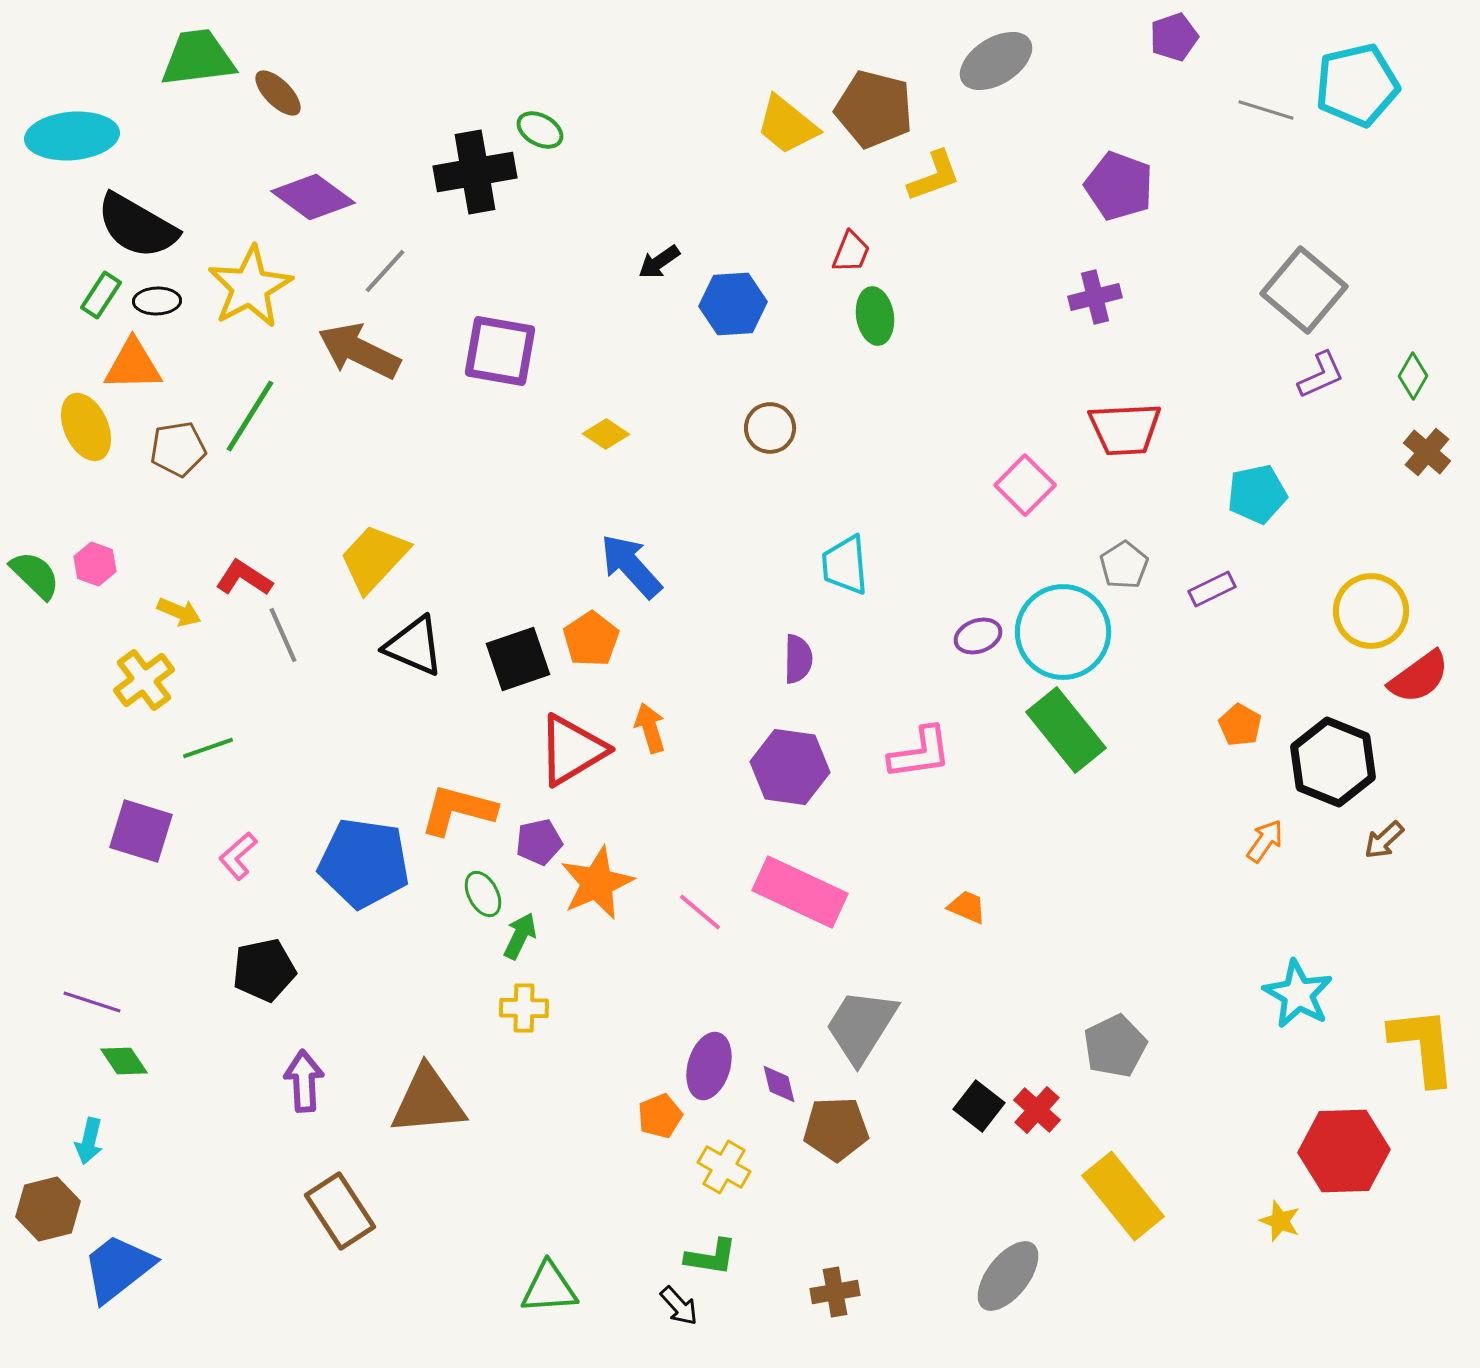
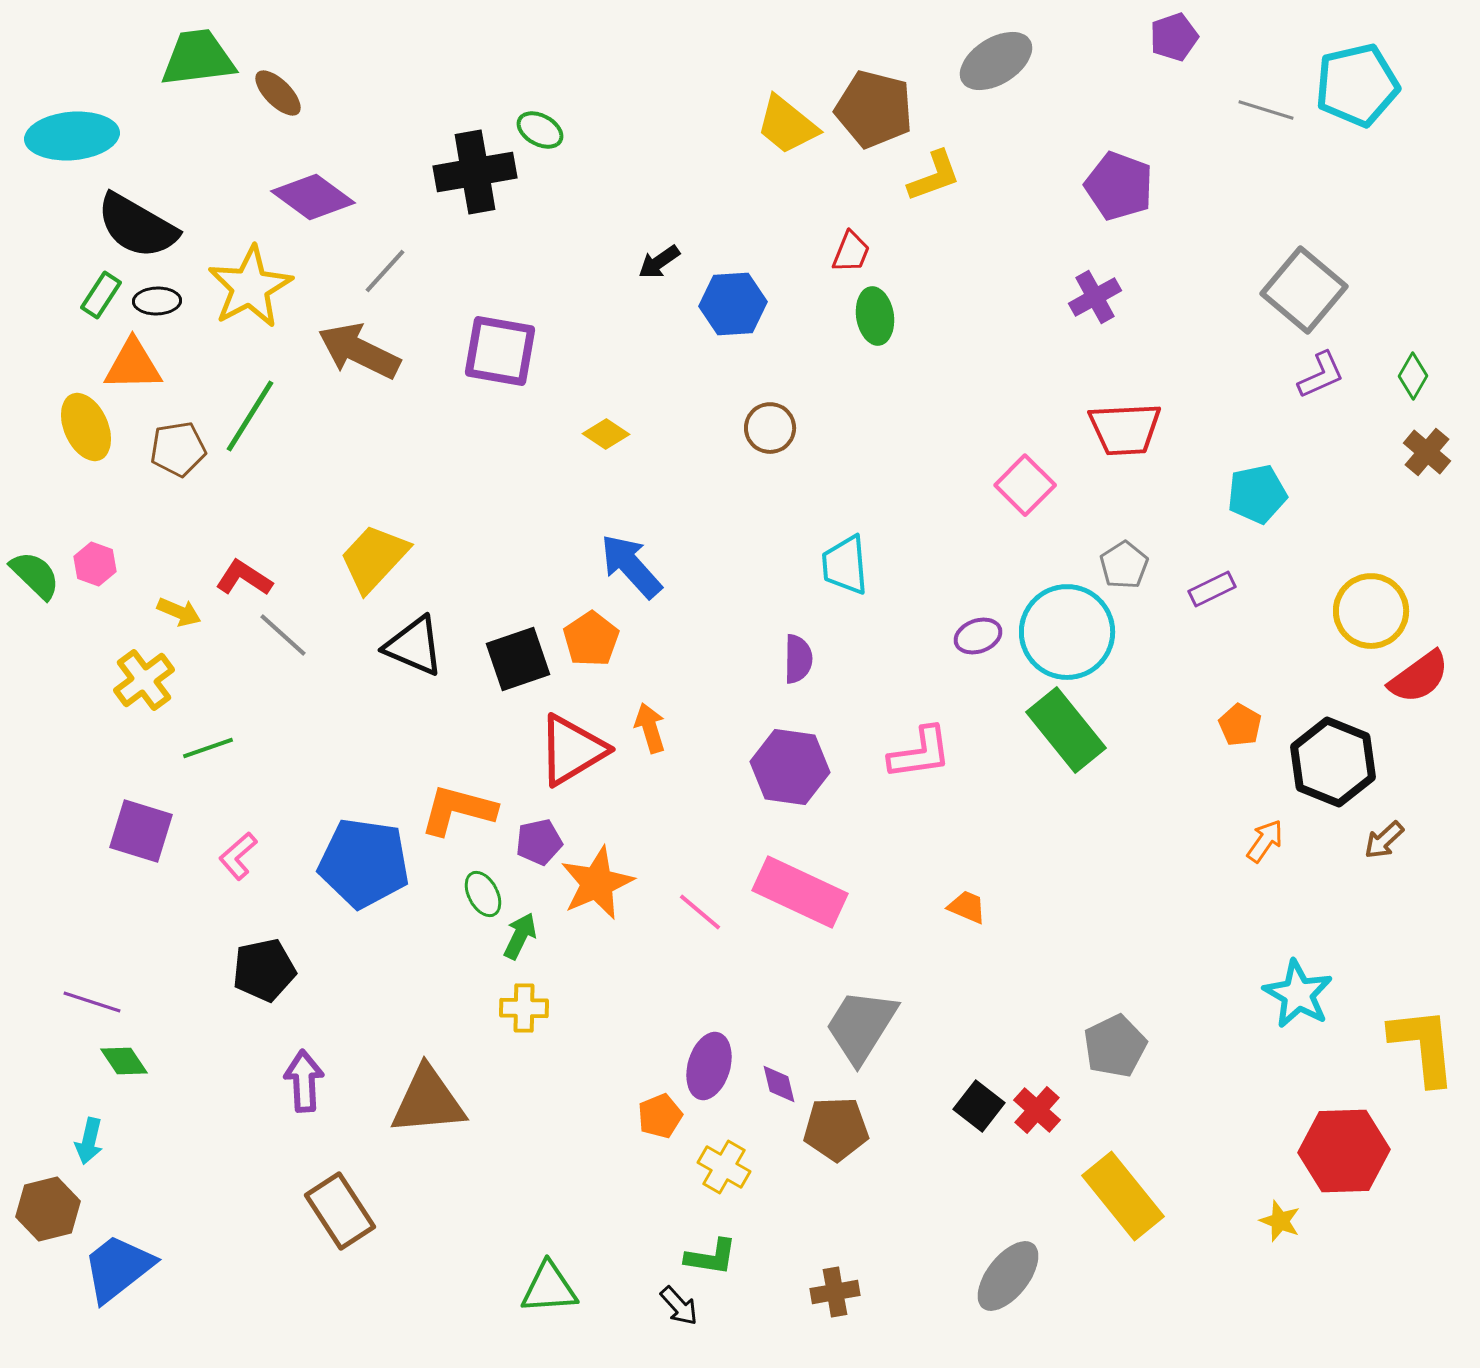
purple cross at (1095, 297): rotated 15 degrees counterclockwise
cyan circle at (1063, 632): moved 4 px right
gray line at (283, 635): rotated 24 degrees counterclockwise
